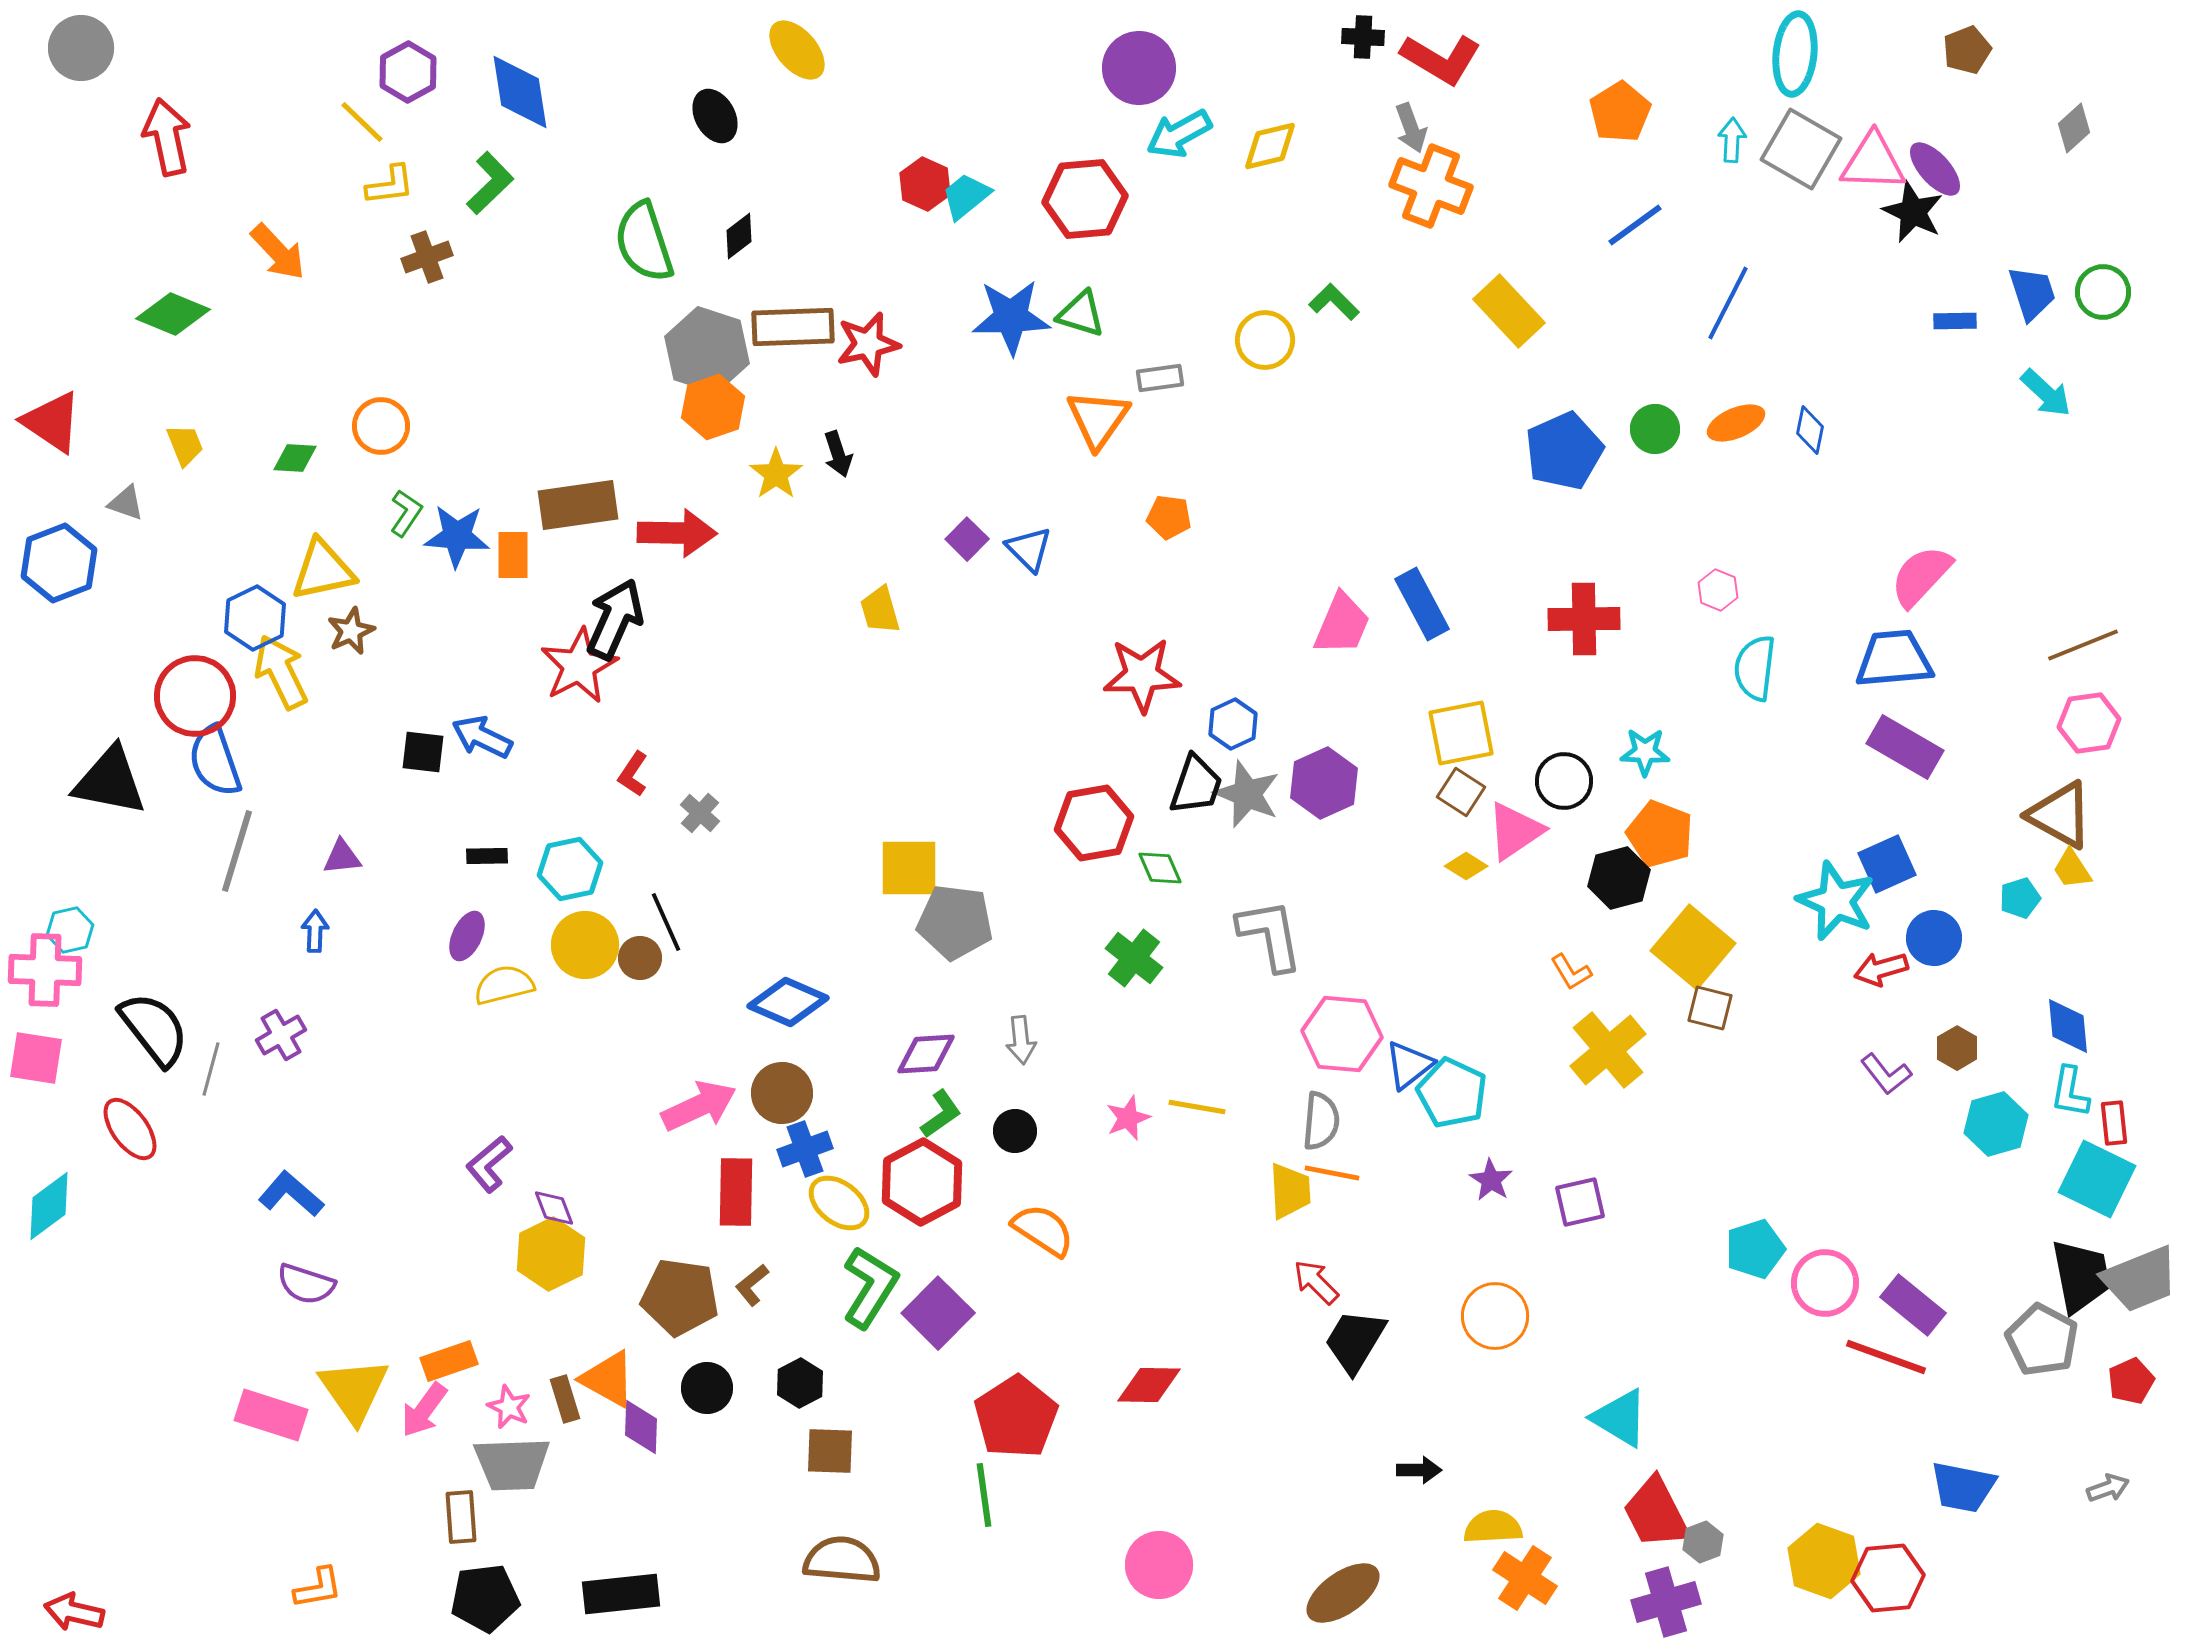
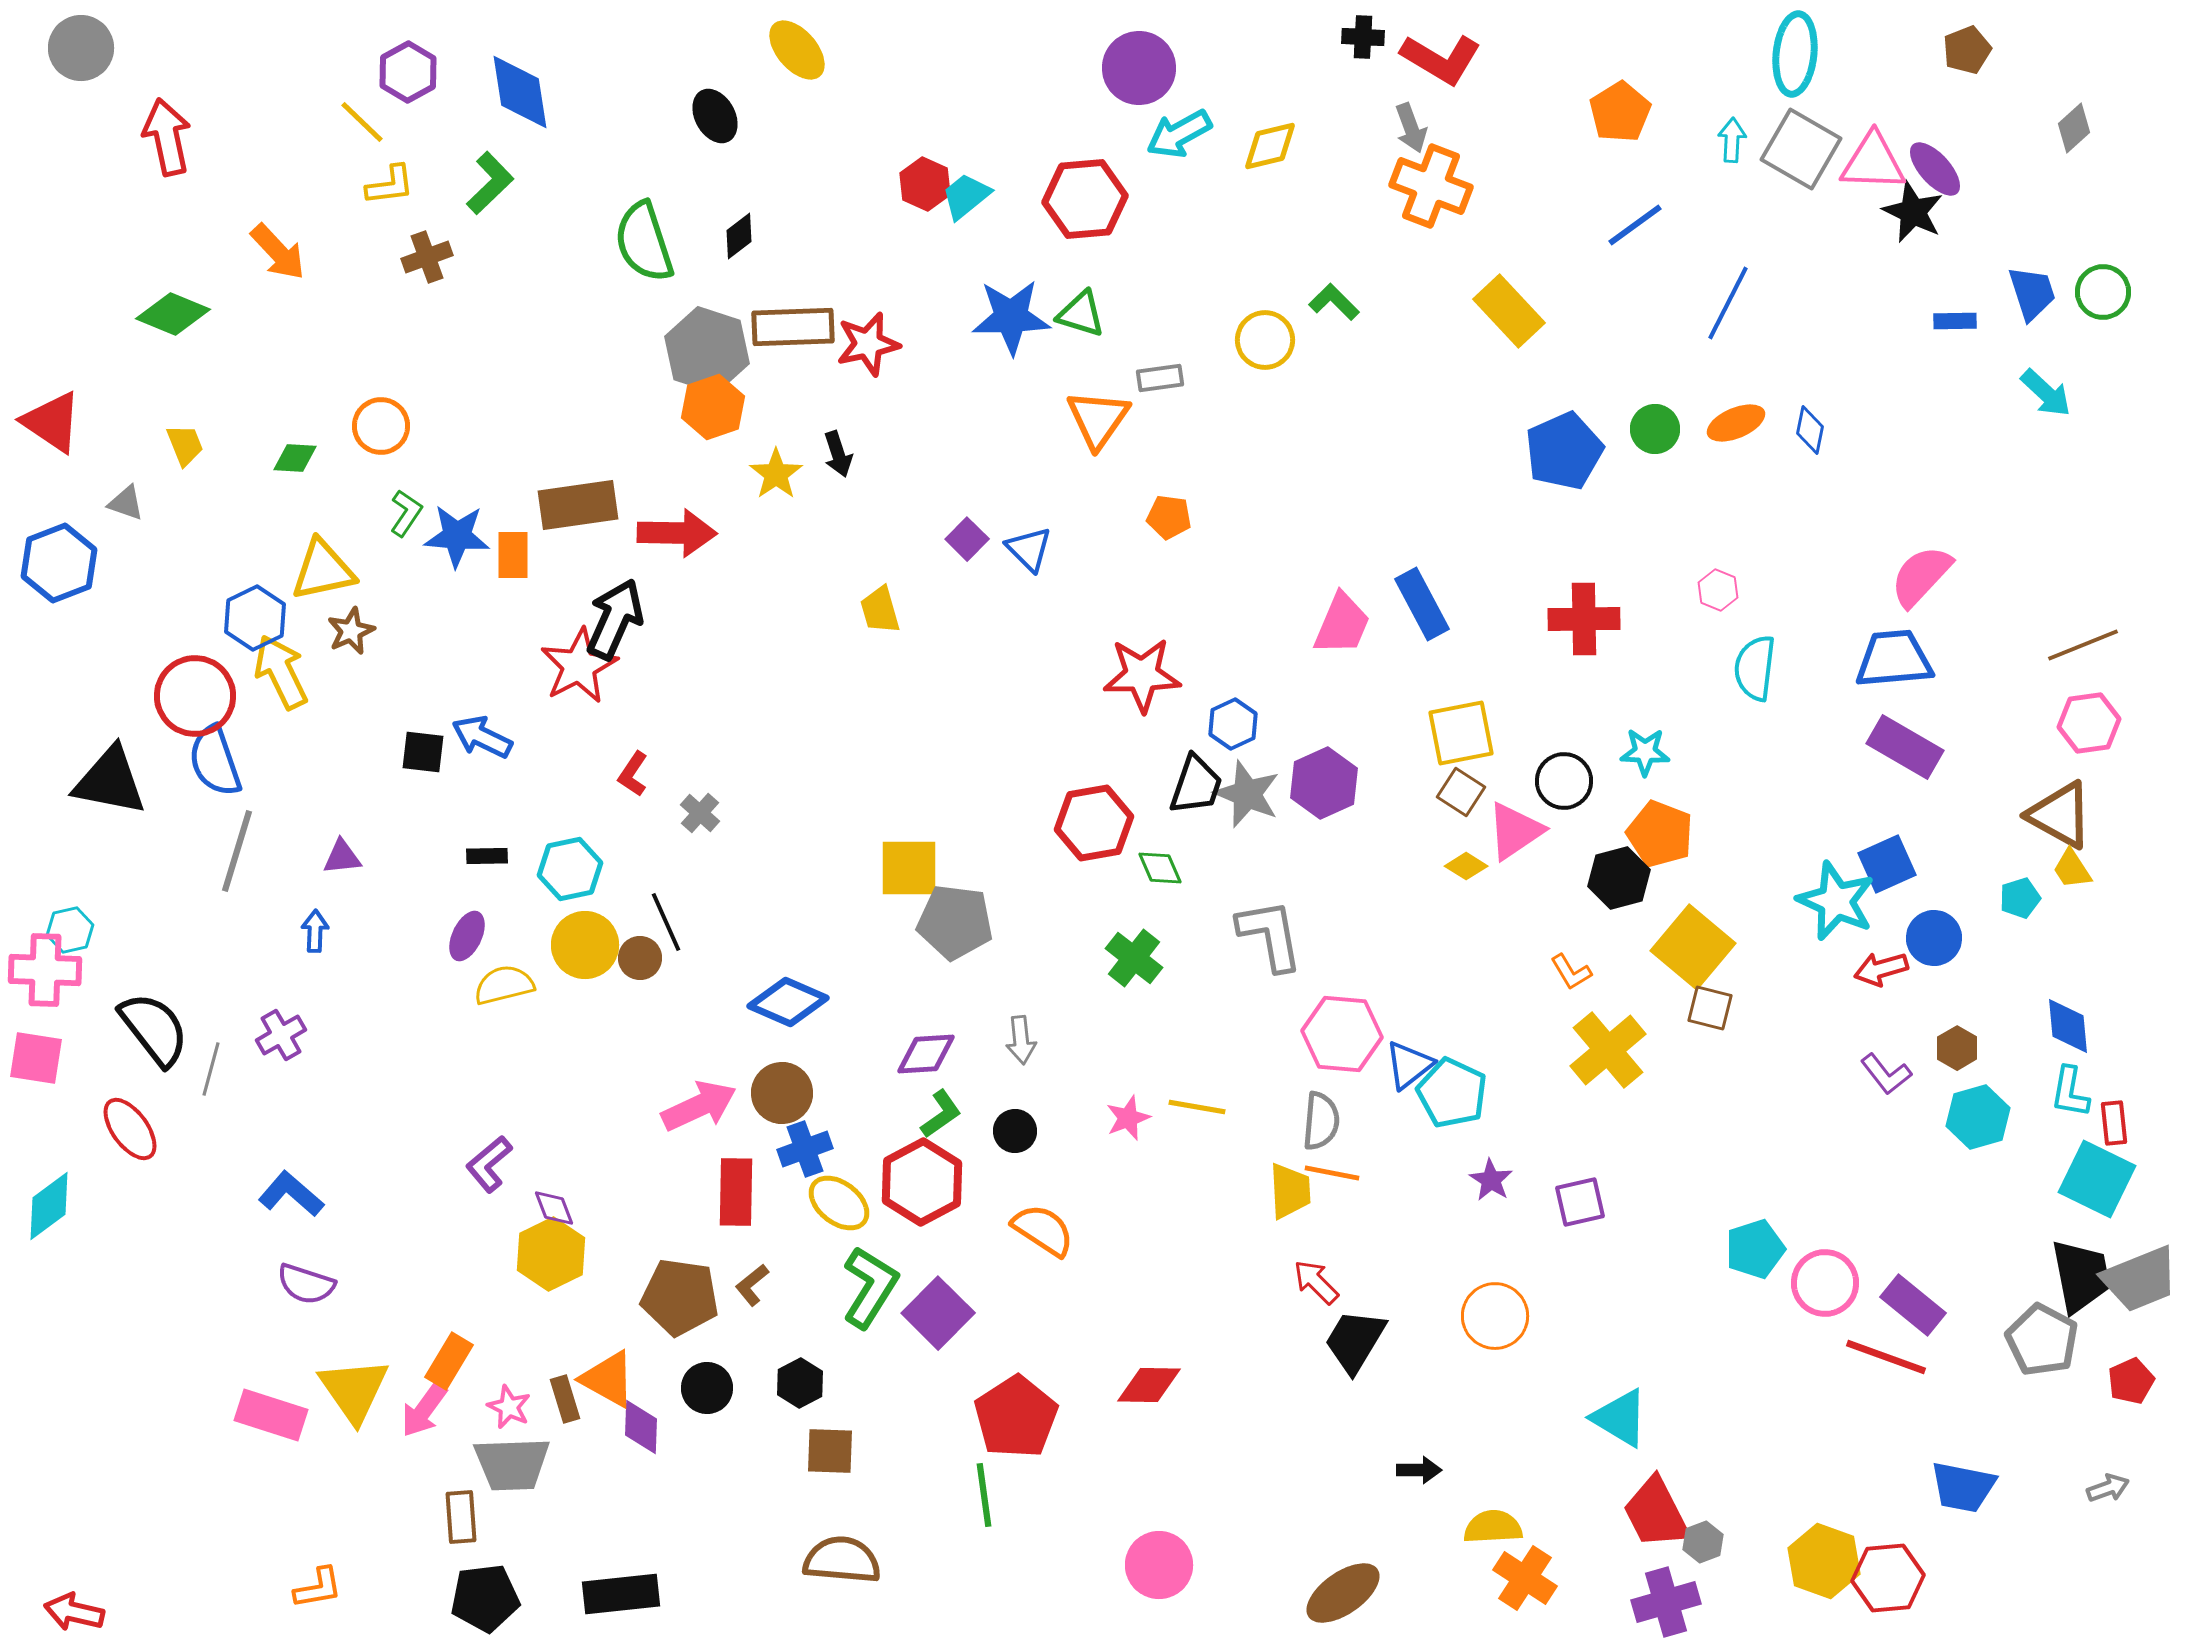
cyan hexagon at (1996, 1124): moved 18 px left, 7 px up
orange rectangle at (449, 1361): rotated 40 degrees counterclockwise
